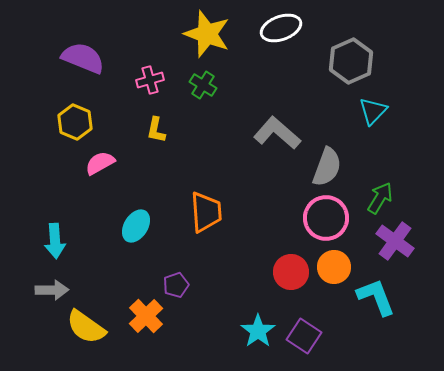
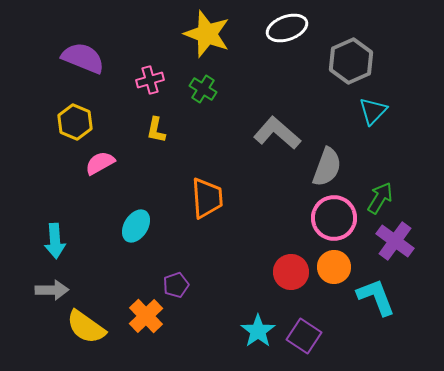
white ellipse: moved 6 px right
green cross: moved 4 px down
orange trapezoid: moved 1 px right, 14 px up
pink circle: moved 8 px right
